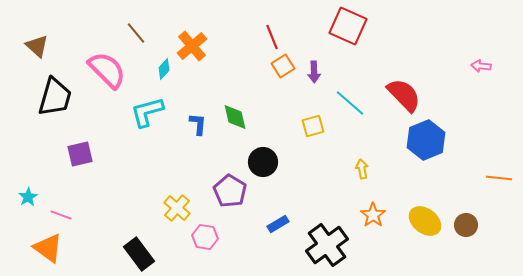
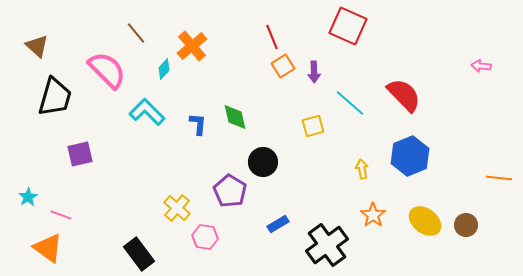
cyan L-shape: rotated 60 degrees clockwise
blue hexagon: moved 16 px left, 16 px down
